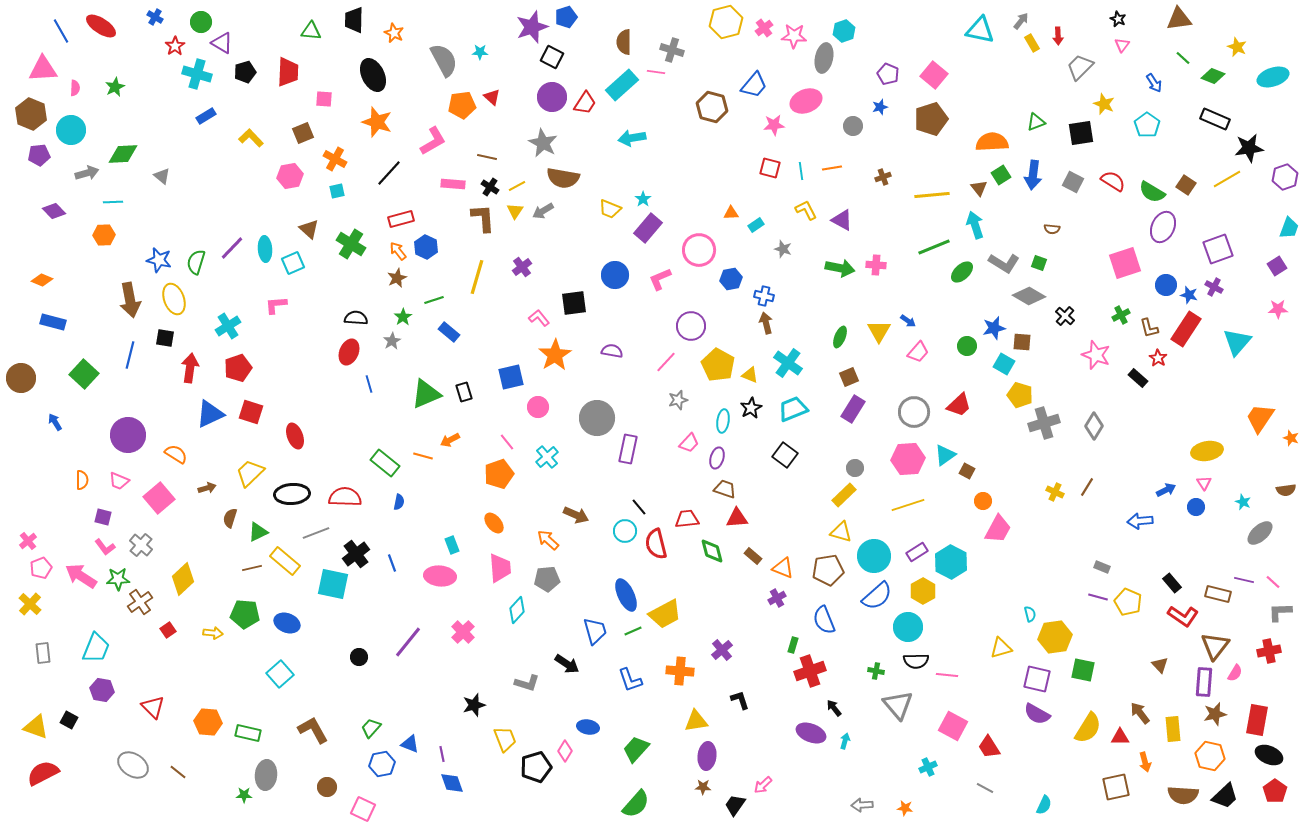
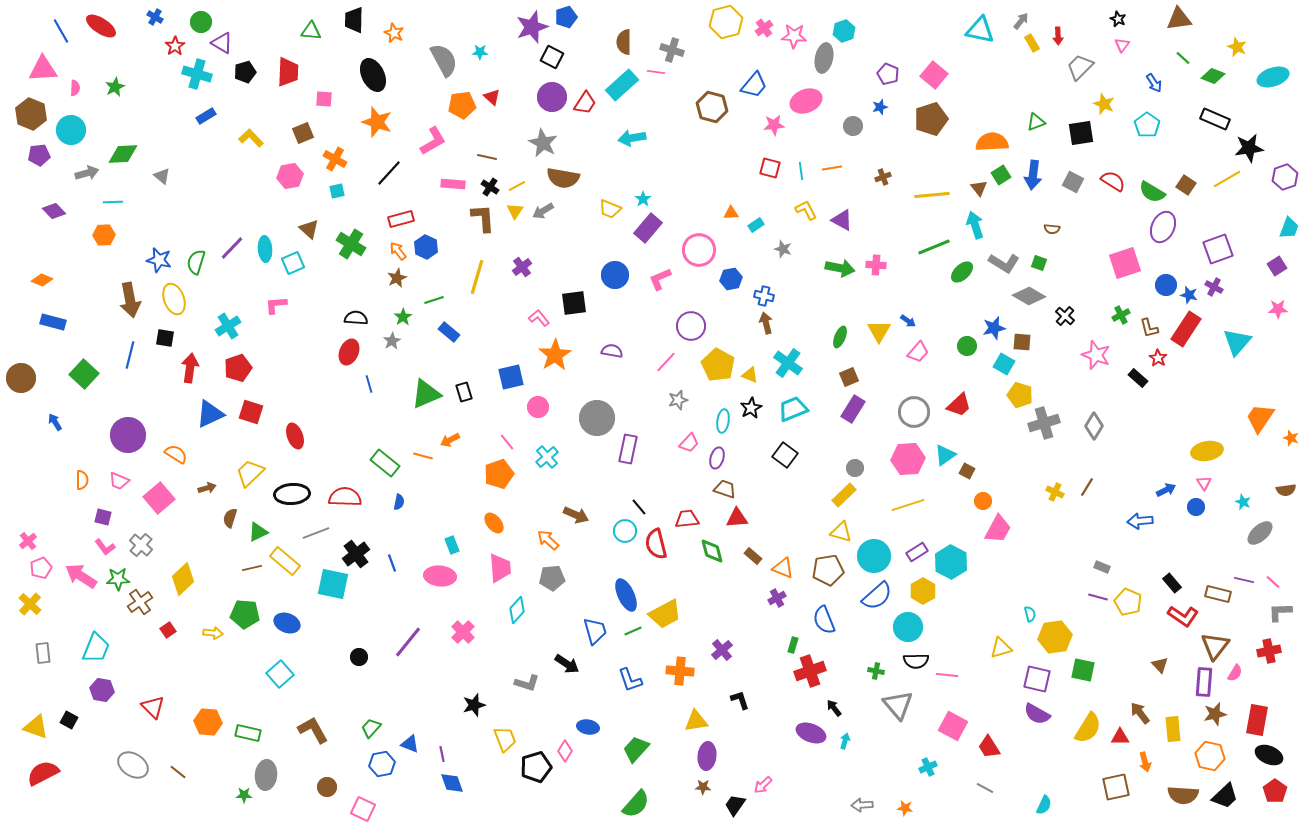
gray pentagon at (547, 579): moved 5 px right, 1 px up
